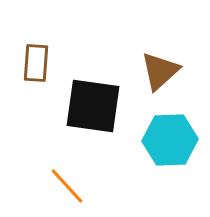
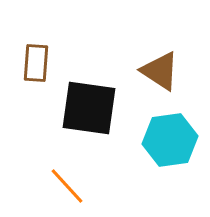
brown triangle: rotated 45 degrees counterclockwise
black square: moved 4 px left, 2 px down
cyan hexagon: rotated 6 degrees counterclockwise
